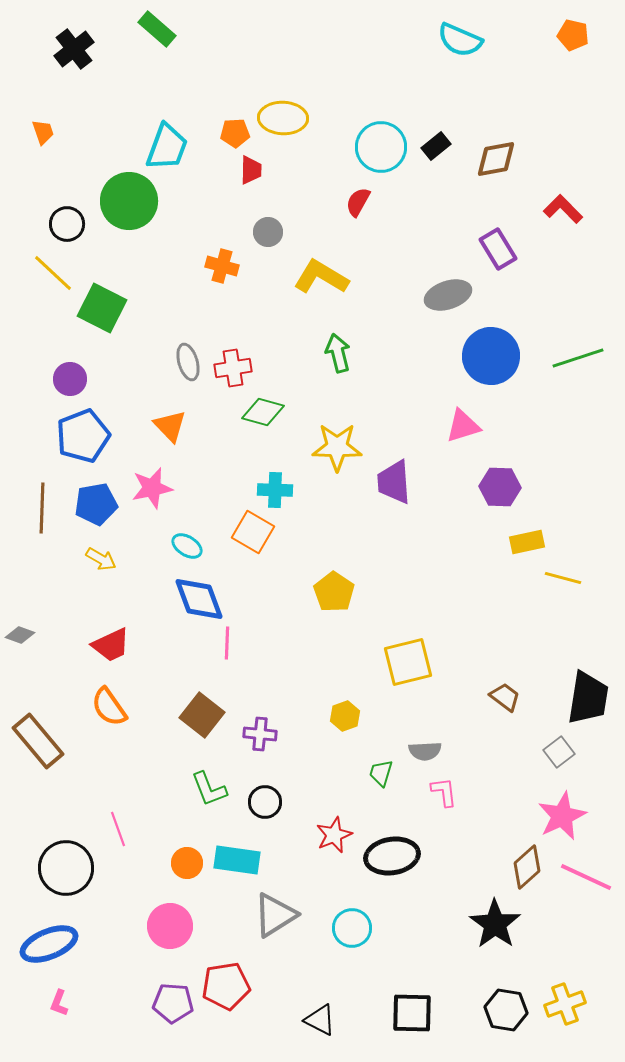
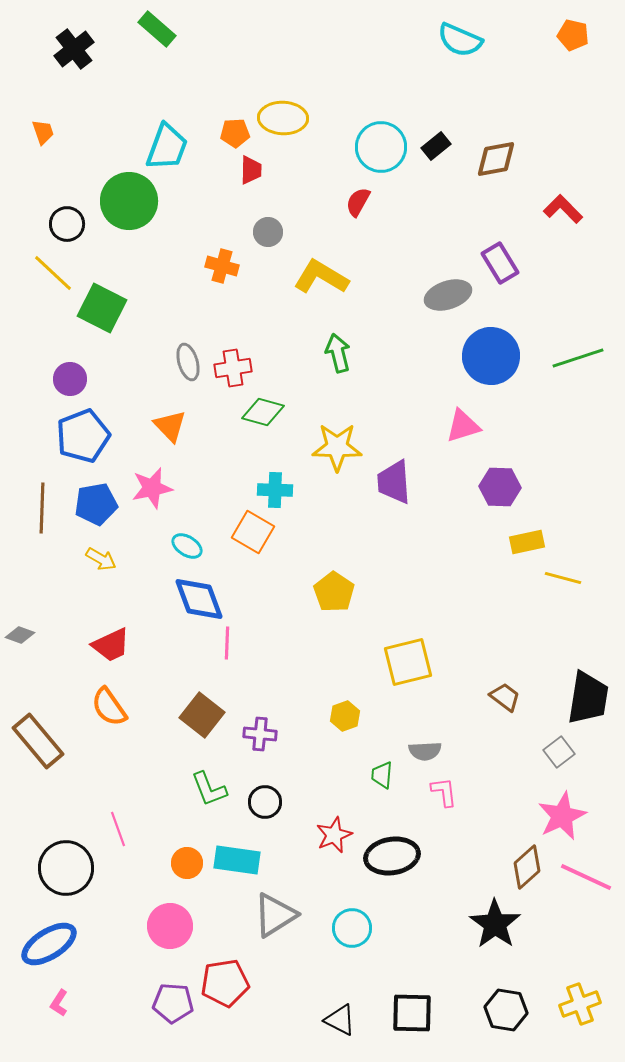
purple rectangle at (498, 249): moved 2 px right, 14 px down
green trapezoid at (381, 773): moved 1 px right, 2 px down; rotated 12 degrees counterclockwise
blue ellipse at (49, 944): rotated 10 degrees counterclockwise
red pentagon at (226, 986): moved 1 px left, 3 px up
pink L-shape at (59, 1003): rotated 12 degrees clockwise
yellow cross at (565, 1004): moved 15 px right
black triangle at (320, 1020): moved 20 px right
